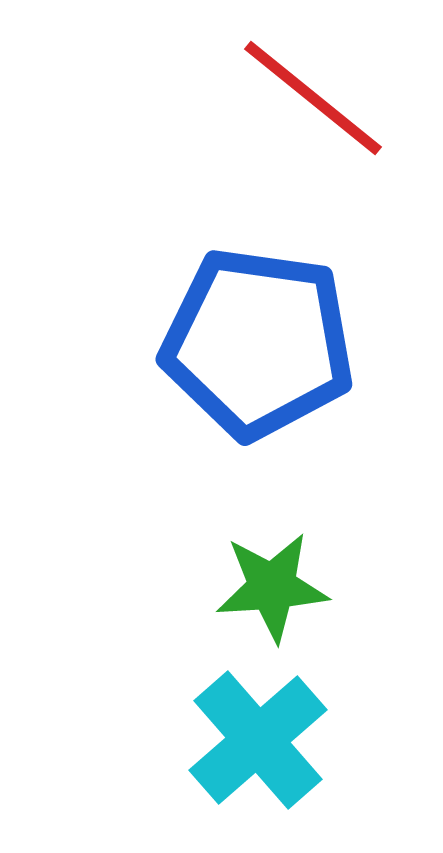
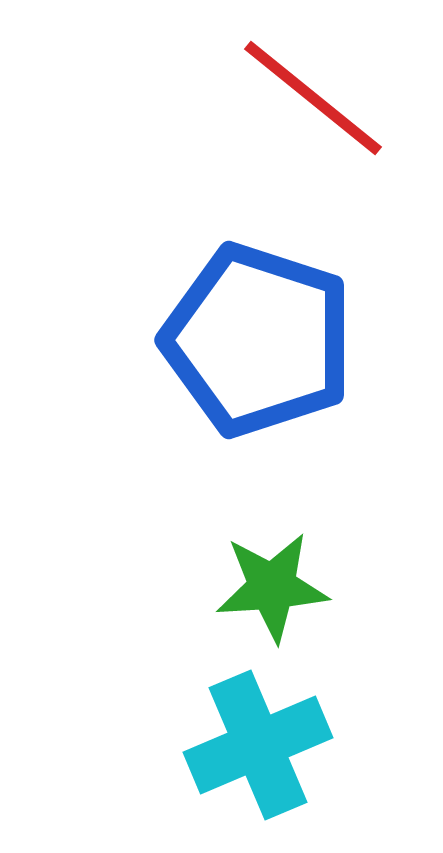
blue pentagon: moved 3 px up; rotated 10 degrees clockwise
cyan cross: moved 5 px down; rotated 18 degrees clockwise
